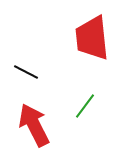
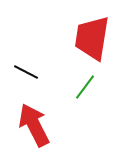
red trapezoid: rotated 15 degrees clockwise
green line: moved 19 px up
